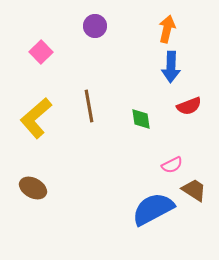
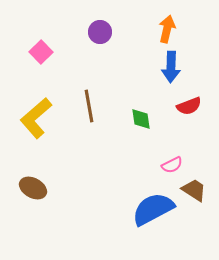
purple circle: moved 5 px right, 6 px down
